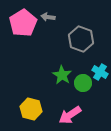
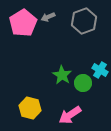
gray arrow: rotated 32 degrees counterclockwise
gray hexagon: moved 3 px right, 18 px up; rotated 20 degrees clockwise
cyan cross: moved 2 px up
yellow hexagon: moved 1 px left, 1 px up
